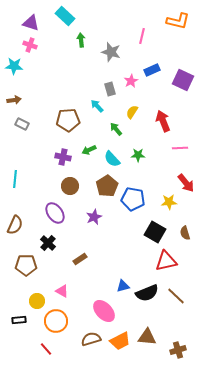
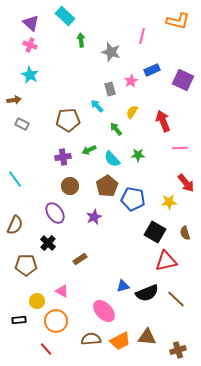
purple triangle at (31, 23): rotated 24 degrees clockwise
cyan star at (14, 66): moved 16 px right, 9 px down; rotated 24 degrees clockwise
purple cross at (63, 157): rotated 21 degrees counterclockwise
cyan line at (15, 179): rotated 42 degrees counterclockwise
brown line at (176, 296): moved 3 px down
brown semicircle at (91, 339): rotated 12 degrees clockwise
